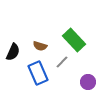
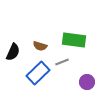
green rectangle: rotated 40 degrees counterclockwise
gray line: rotated 24 degrees clockwise
blue rectangle: rotated 70 degrees clockwise
purple circle: moved 1 px left
